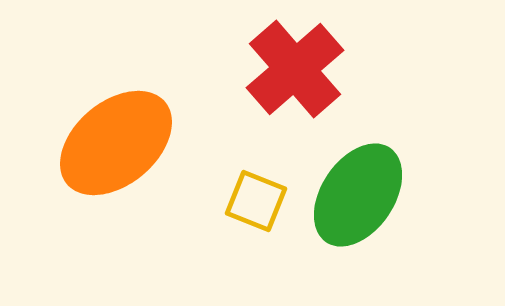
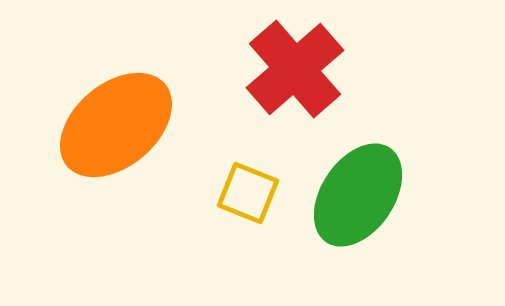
orange ellipse: moved 18 px up
yellow square: moved 8 px left, 8 px up
